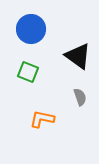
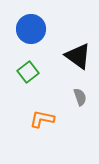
green square: rotated 30 degrees clockwise
